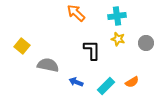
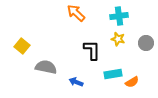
cyan cross: moved 2 px right
gray semicircle: moved 2 px left, 2 px down
cyan rectangle: moved 7 px right, 12 px up; rotated 36 degrees clockwise
